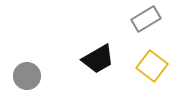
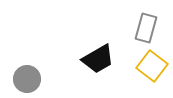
gray rectangle: moved 9 px down; rotated 44 degrees counterclockwise
gray circle: moved 3 px down
